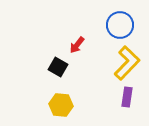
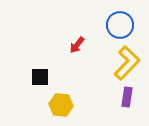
black square: moved 18 px left, 10 px down; rotated 30 degrees counterclockwise
